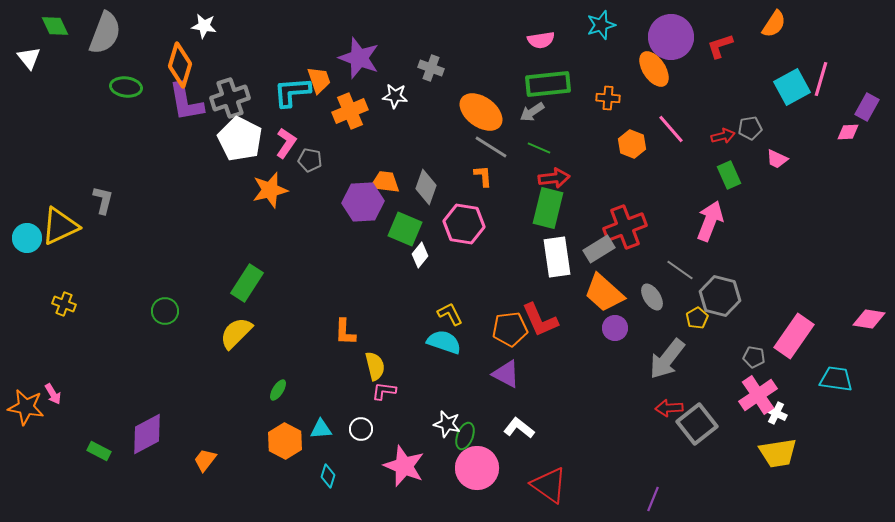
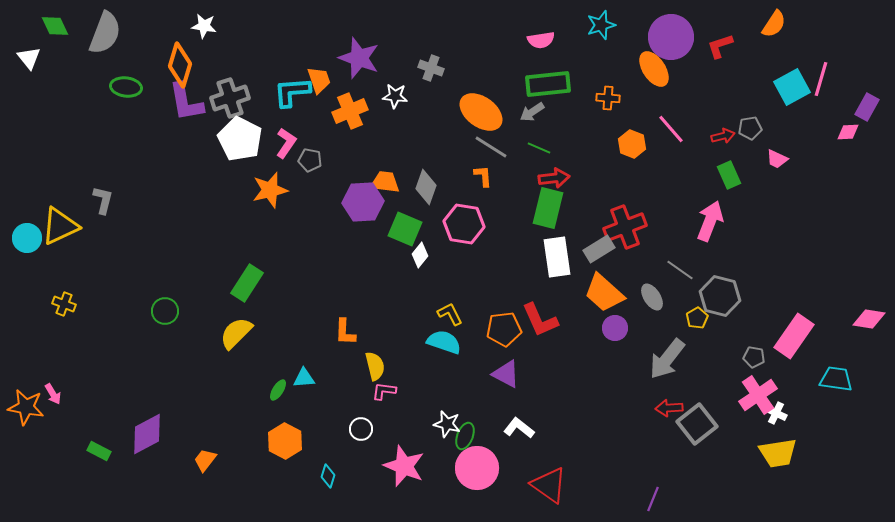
orange pentagon at (510, 329): moved 6 px left
cyan triangle at (321, 429): moved 17 px left, 51 px up
